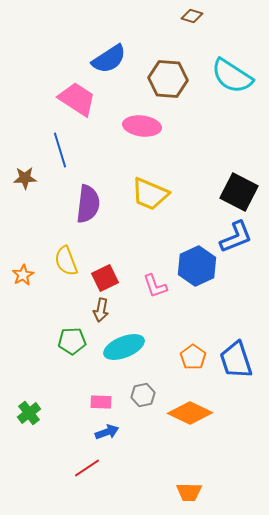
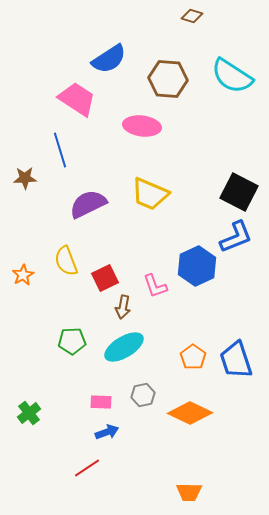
purple semicircle: rotated 123 degrees counterclockwise
brown arrow: moved 22 px right, 3 px up
cyan ellipse: rotated 9 degrees counterclockwise
